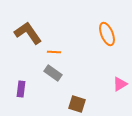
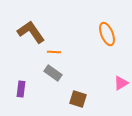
brown L-shape: moved 3 px right, 1 px up
pink triangle: moved 1 px right, 1 px up
brown square: moved 1 px right, 5 px up
